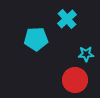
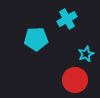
cyan cross: rotated 12 degrees clockwise
cyan star: rotated 21 degrees counterclockwise
